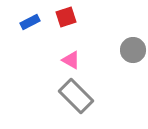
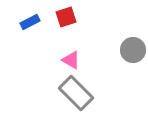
gray rectangle: moved 3 px up
